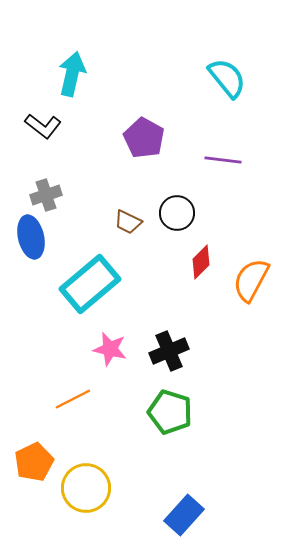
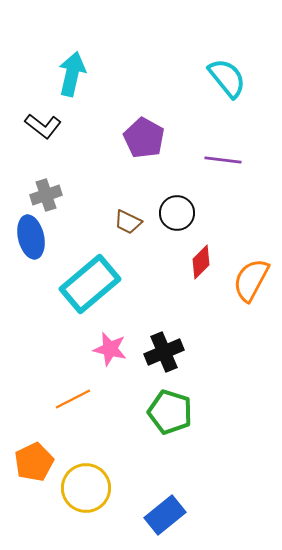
black cross: moved 5 px left, 1 px down
blue rectangle: moved 19 px left; rotated 9 degrees clockwise
